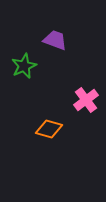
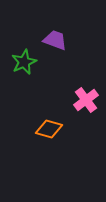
green star: moved 4 px up
